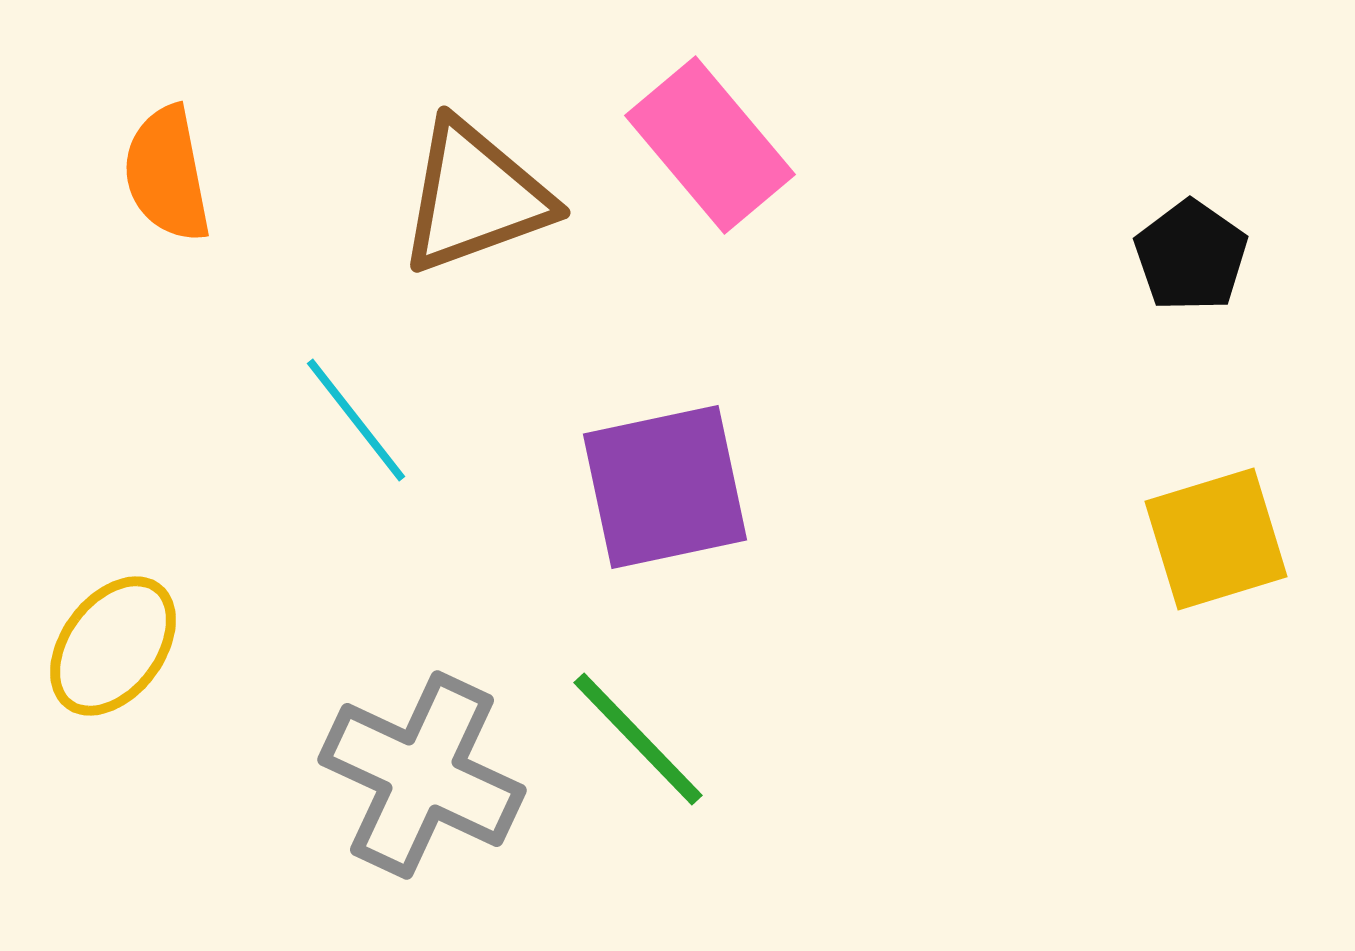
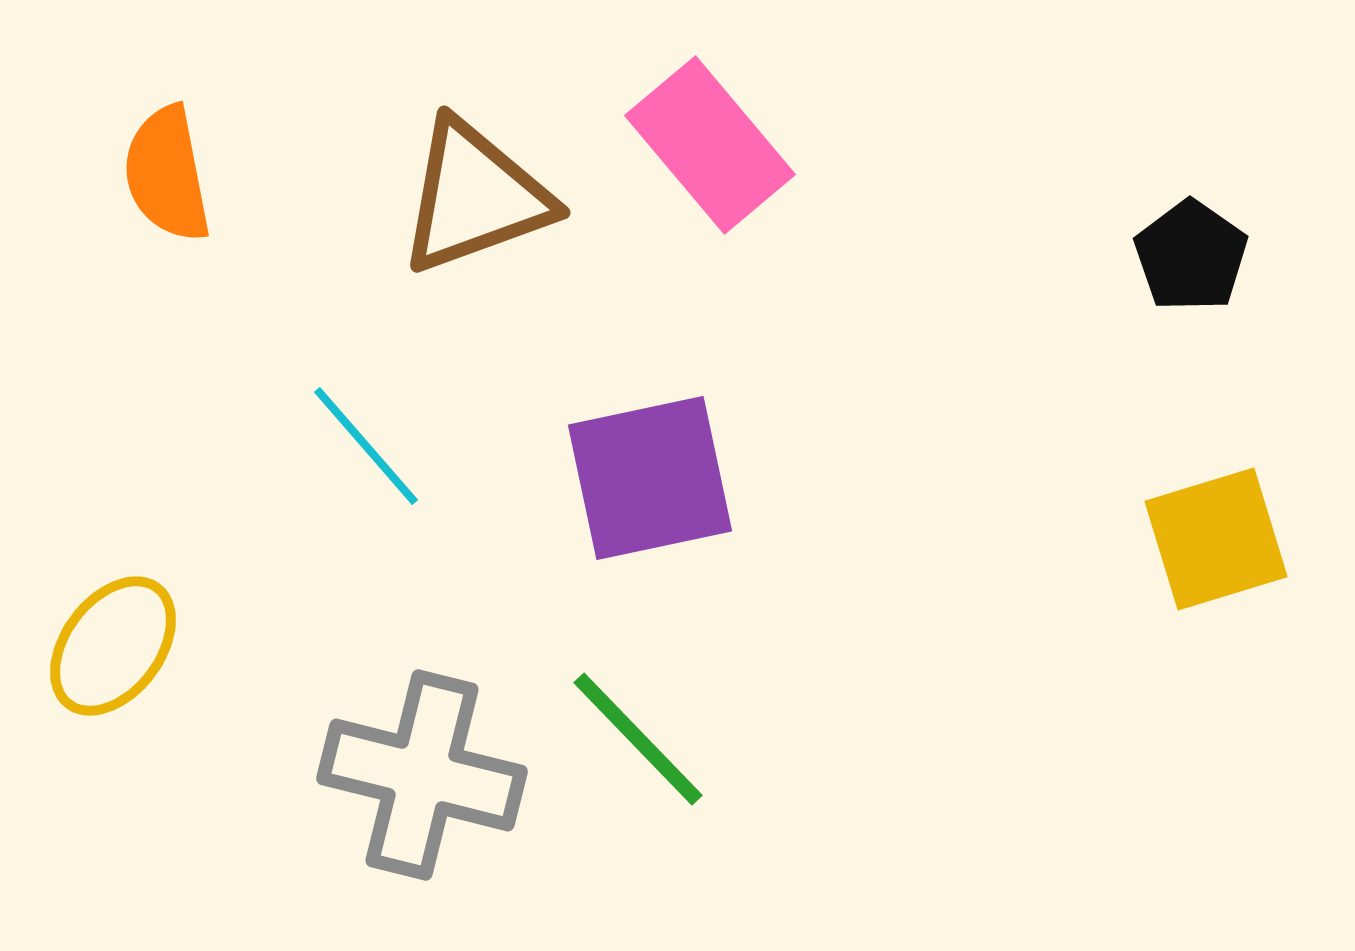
cyan line: moved 10 px right, 26 px down; rotated 3 degrees counterclockwise
purple square: moved 15 px left, 9 px up
gray cross: rotated 11 degrees counterclockwise
